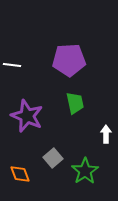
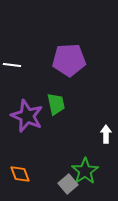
green trapezoid: moved 19 px left, 1 px down
gray square: moved 15 px right, 26 px down
